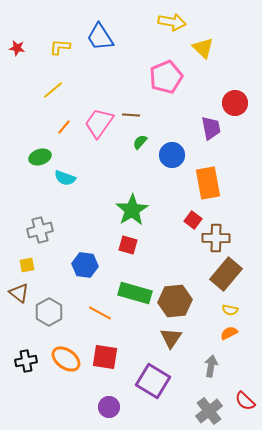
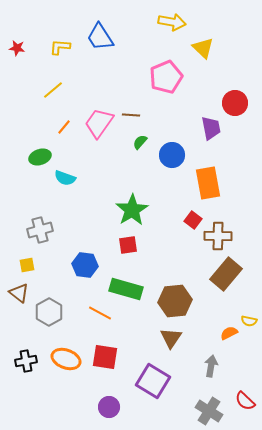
brown cross at (216, 238): moved 2 px right, 2 px up
red square at (128, 245): rotated 24 degrees counterclockwise
green rectangle at (135, 293): moved 9 px left, 4 px up
yellow semicircle at (230, 310): moved 19 px right, 11 px down
orange ellipse at (66, 359): rotated 16 degrees counterclockwise
gray cross at (209, 411): rotated 20 degrees counterclockwise
